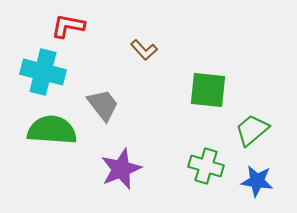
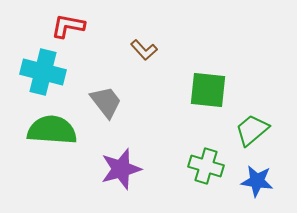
gray trapezoid: moved 3 px right, 3 px up
purple star: rotated 6 degrees clockwise
